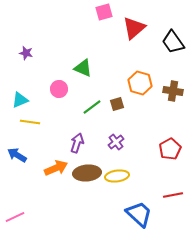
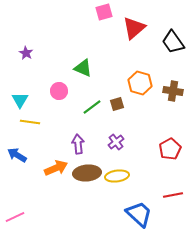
purple star: rotated 16 degrees clockwise
pink circle: moved 2 px down
cyan triangle: rotated 36 degrees counterclockwise
purple arrow: moved 1 px right, 1 px down; rotated 24 degrees counterclockwise
